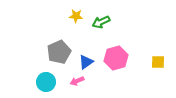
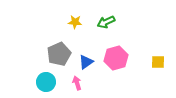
yellow star: moved 1 px left, 6 px down
green arrow: moved 5 px right
gray pentagon: moved 2 px down
pink arrow: moved 2 px down; rotated 96 degrees clockwise
